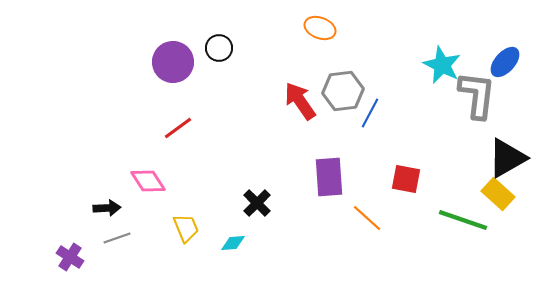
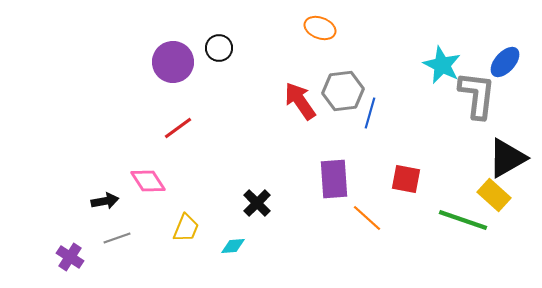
blue line: rotated 12 degrees counterclockwise
purple rectangle: moved 5 px right, 2 px down
yellow rectangle: moved 4 px left, 1 px down
black arrow: moved 2 px left, 7 px up; rotated 8 degrees counterclockwise
yellow trapezoid: rotated 44 degrees clockwise
cyan diamond: moved 3 px down
